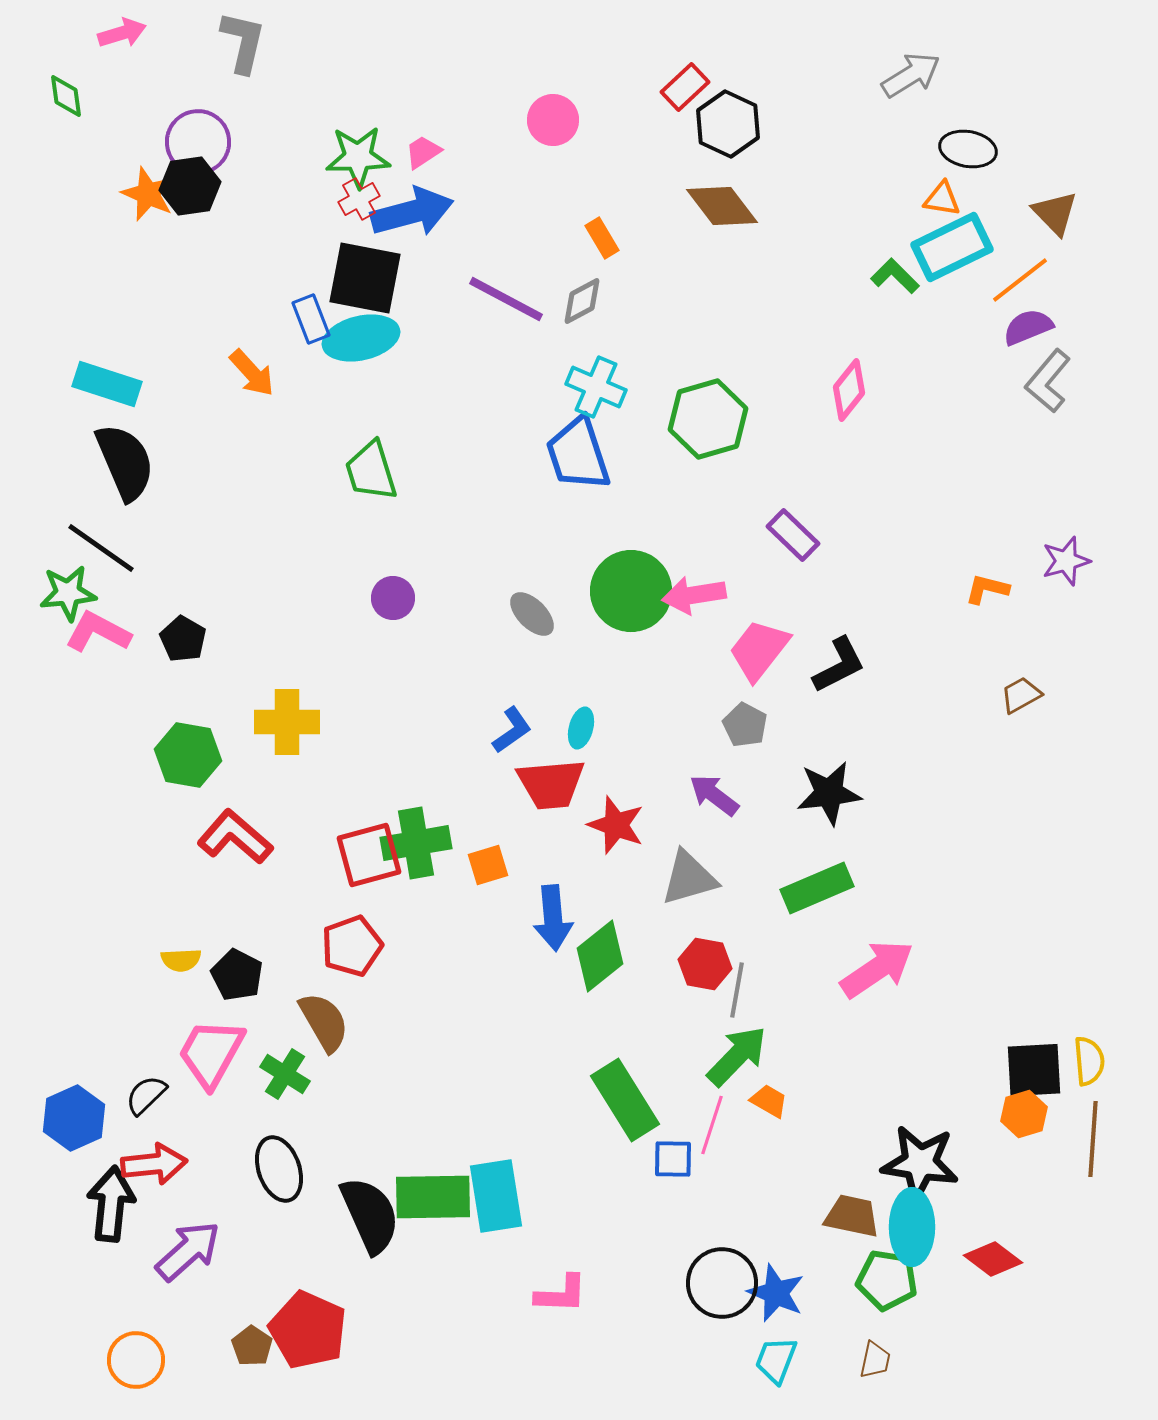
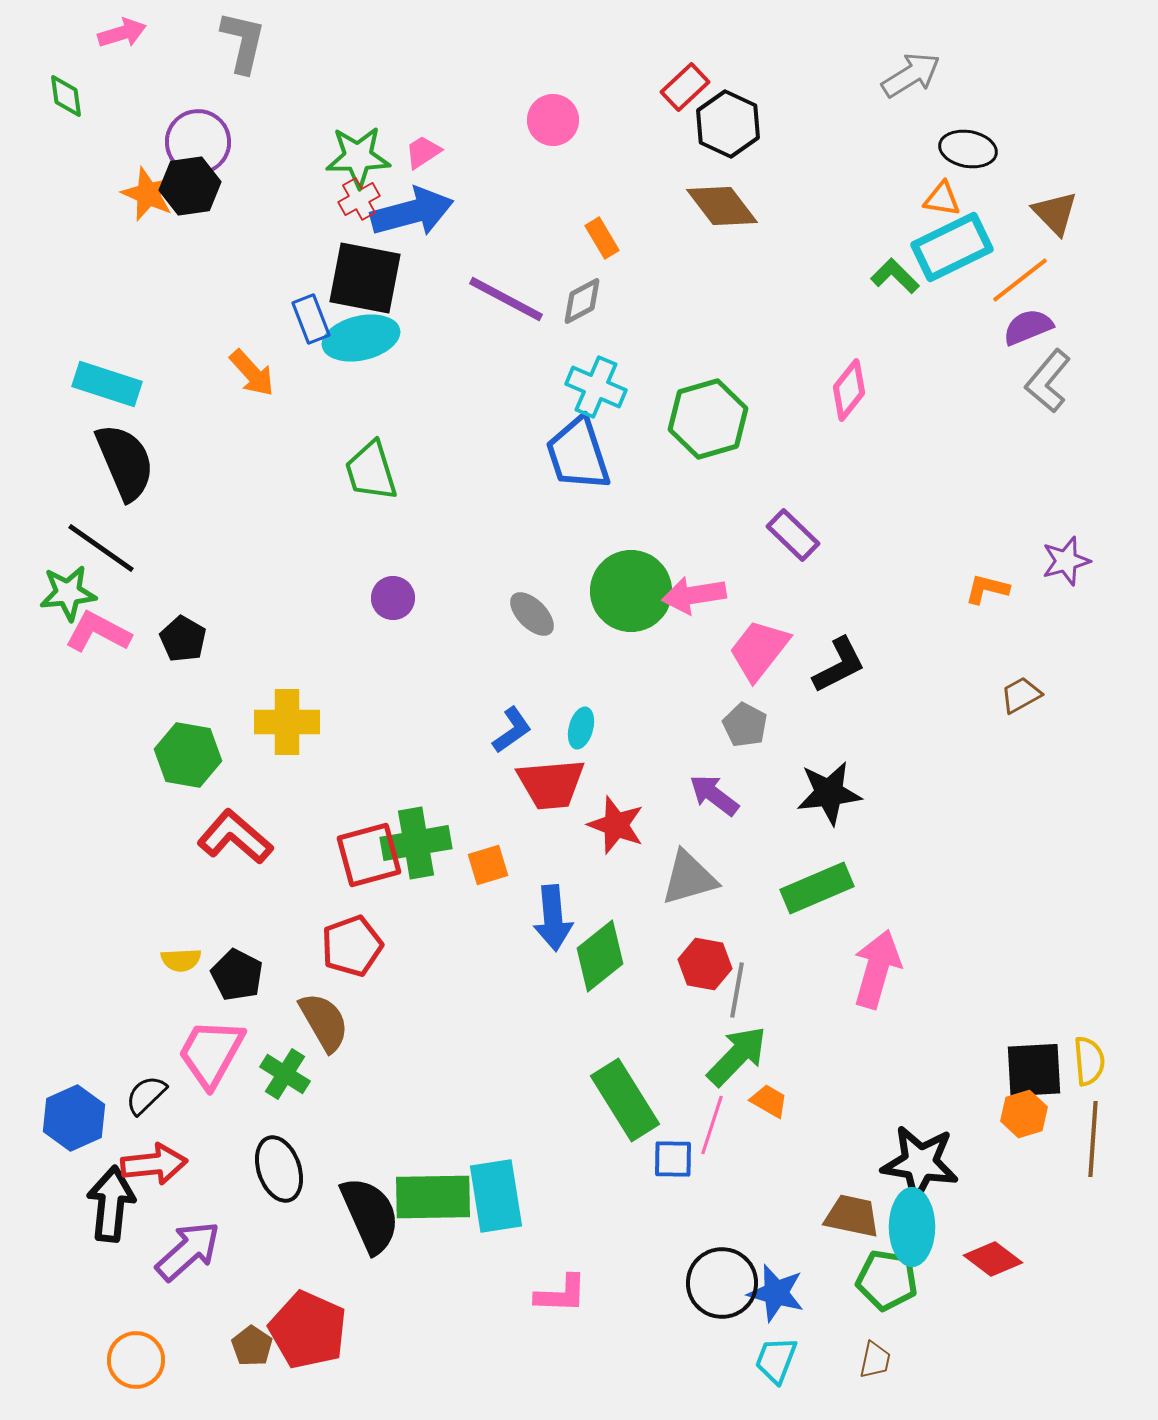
pink arrow at (877, 969): rotated 40 degrees counterclockwise
blue star at (776, 1293): rotated 8 degrees counterclockwise
